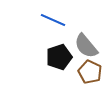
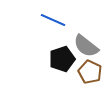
gray semicircle: rotated 12 degrees counterclockwise
black pentagon: moved 3 px right, 2 px down
